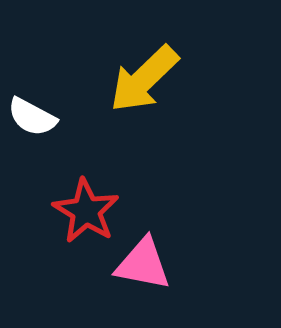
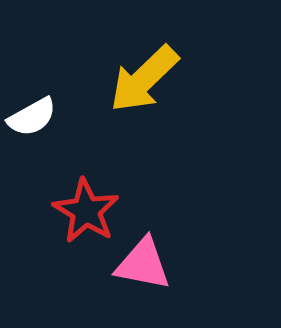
white semicircle: rotated 57 degrees counterclockwise
